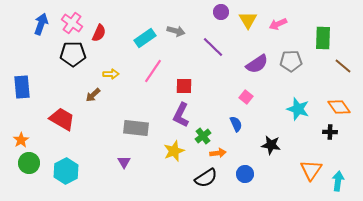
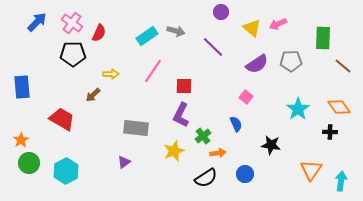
yellow triangle: moved 4 px right, 8 px down; rotated 18 degrees counterclockwise
blue arrow: moved 4 px left, 2 px up; rotated 25 degrees clockwise
cyan rectangle: moved 2 px right, 2 px up
cyan star: rotated 20 degrees clockwise
purple triangle: rotated 24 degrees clockwise
cyan arrow: moved 3 px right
